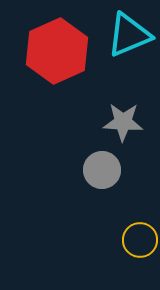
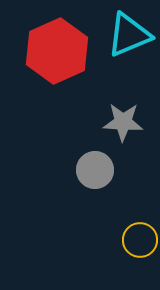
gray circle: moved 7 px left
